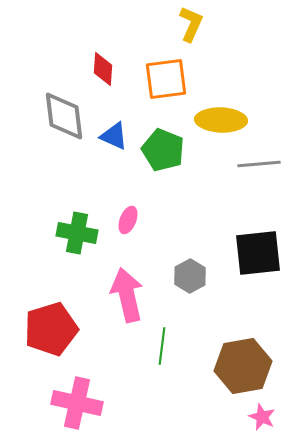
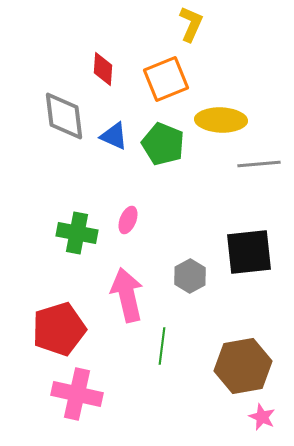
orange square: rotated 15 degrees counterclockwise
green pentagon: moved 6 px up
black square: moved 9 px left, 1 px up
red pentagon: moved 8 px right
pink cross: moved 9 px up
